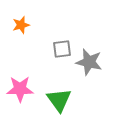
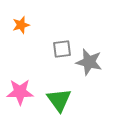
pink star: moved 3 px down
